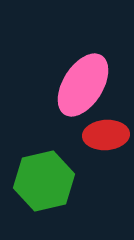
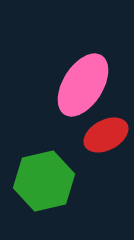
red ellipse: rotated 24 degrees counterclockwise
